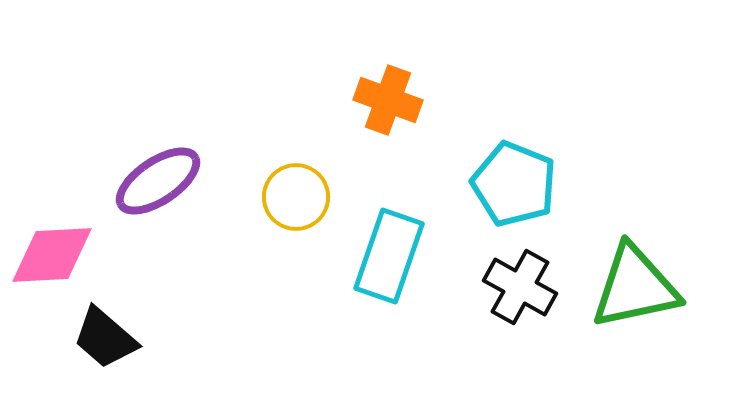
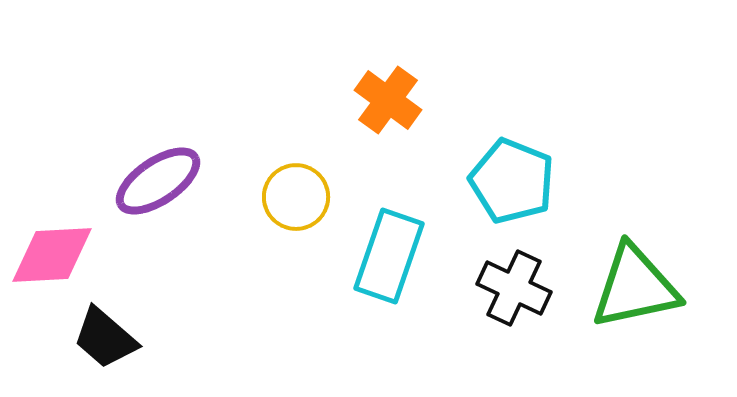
orange cross: rotated 16 degrees clockwise
cyan pentagon: moved 2 px left, 3 px up
black cross: moved 6 px left, 1 px down; rotated 4 degrees counterclockwise
